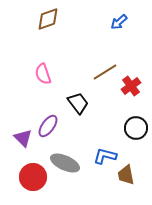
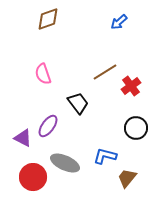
purple triangle: rotated 18 degrees counterclockwise
brown trapezoid: moved 1 px right, 3 px down; rotated 50 degrees clockwise
